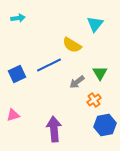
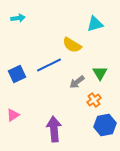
cyan triangle: rotated 36 degrees clockwise
pink triangle: rotated 16 degrees counterclockwise
